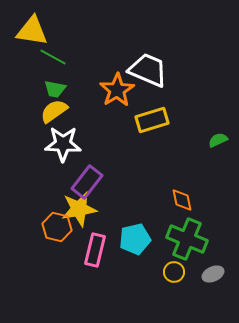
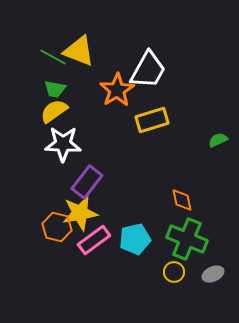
yellow triangle: moved 47 px right, 20 px down; rotated 12 degrees clockwise
white trapezoid: rotated 96 degrees clockwise
yellow star: moved 1 px right, 4 px down
pink rectangle: moved 1 px left, 10 px up; rotated 40 degrees clockwise
